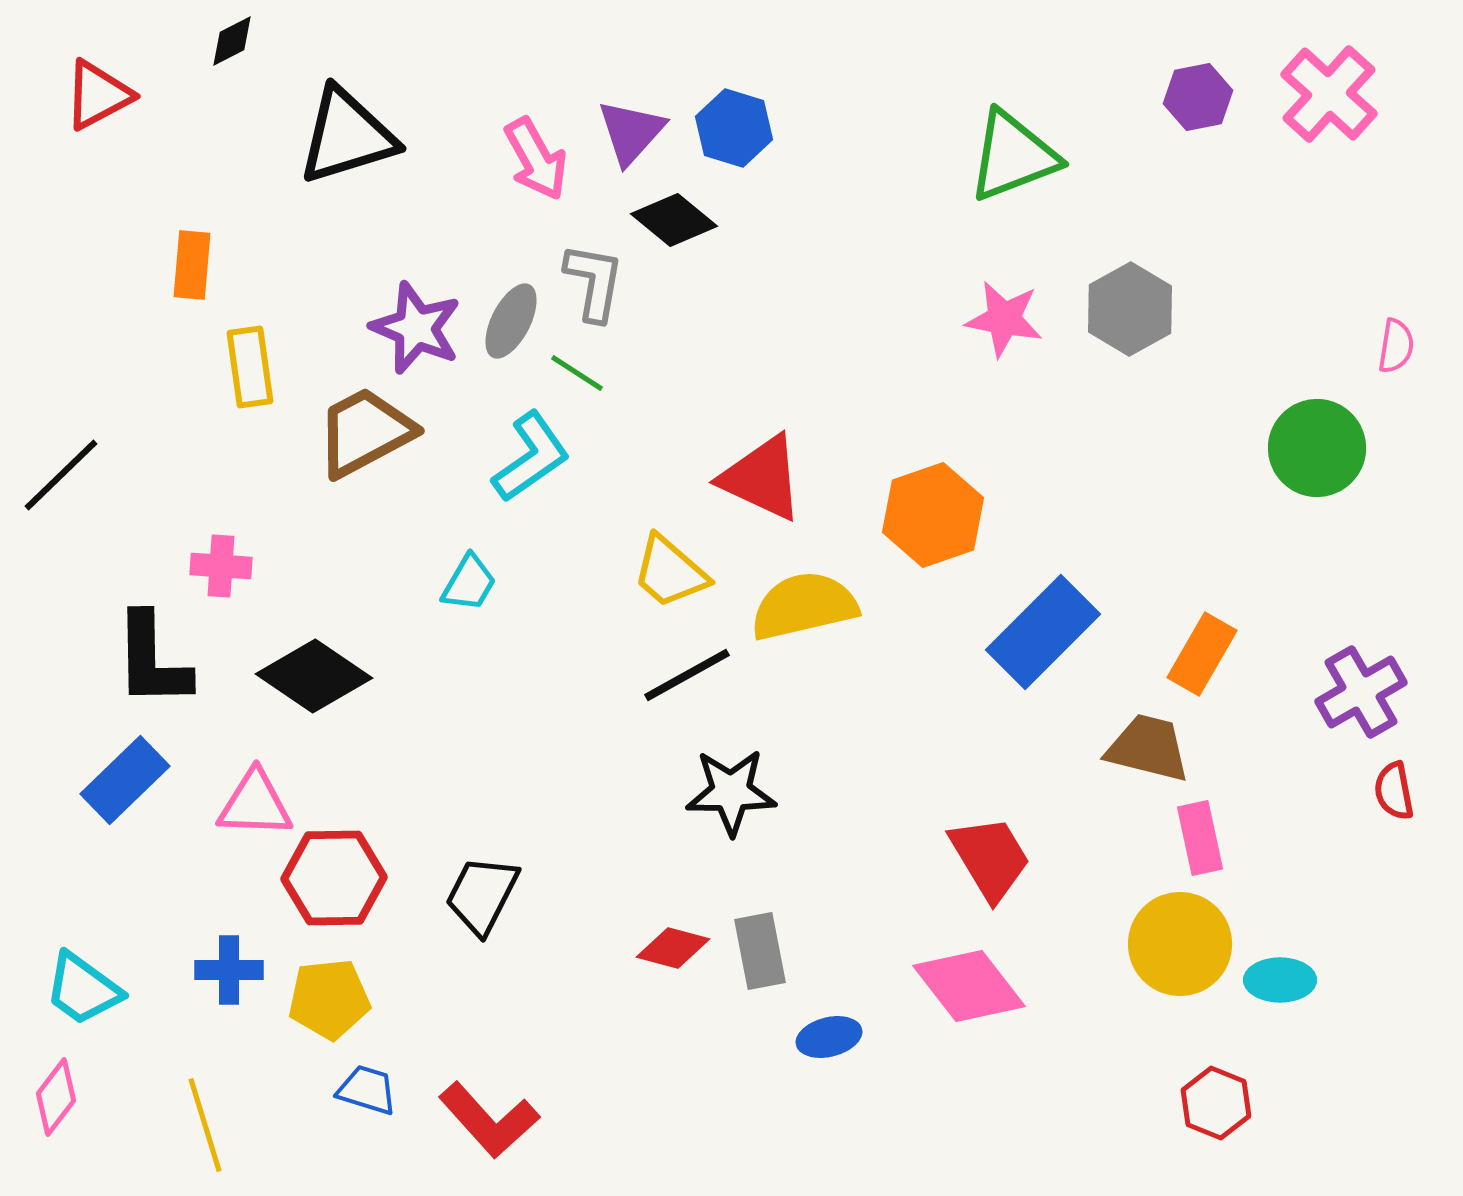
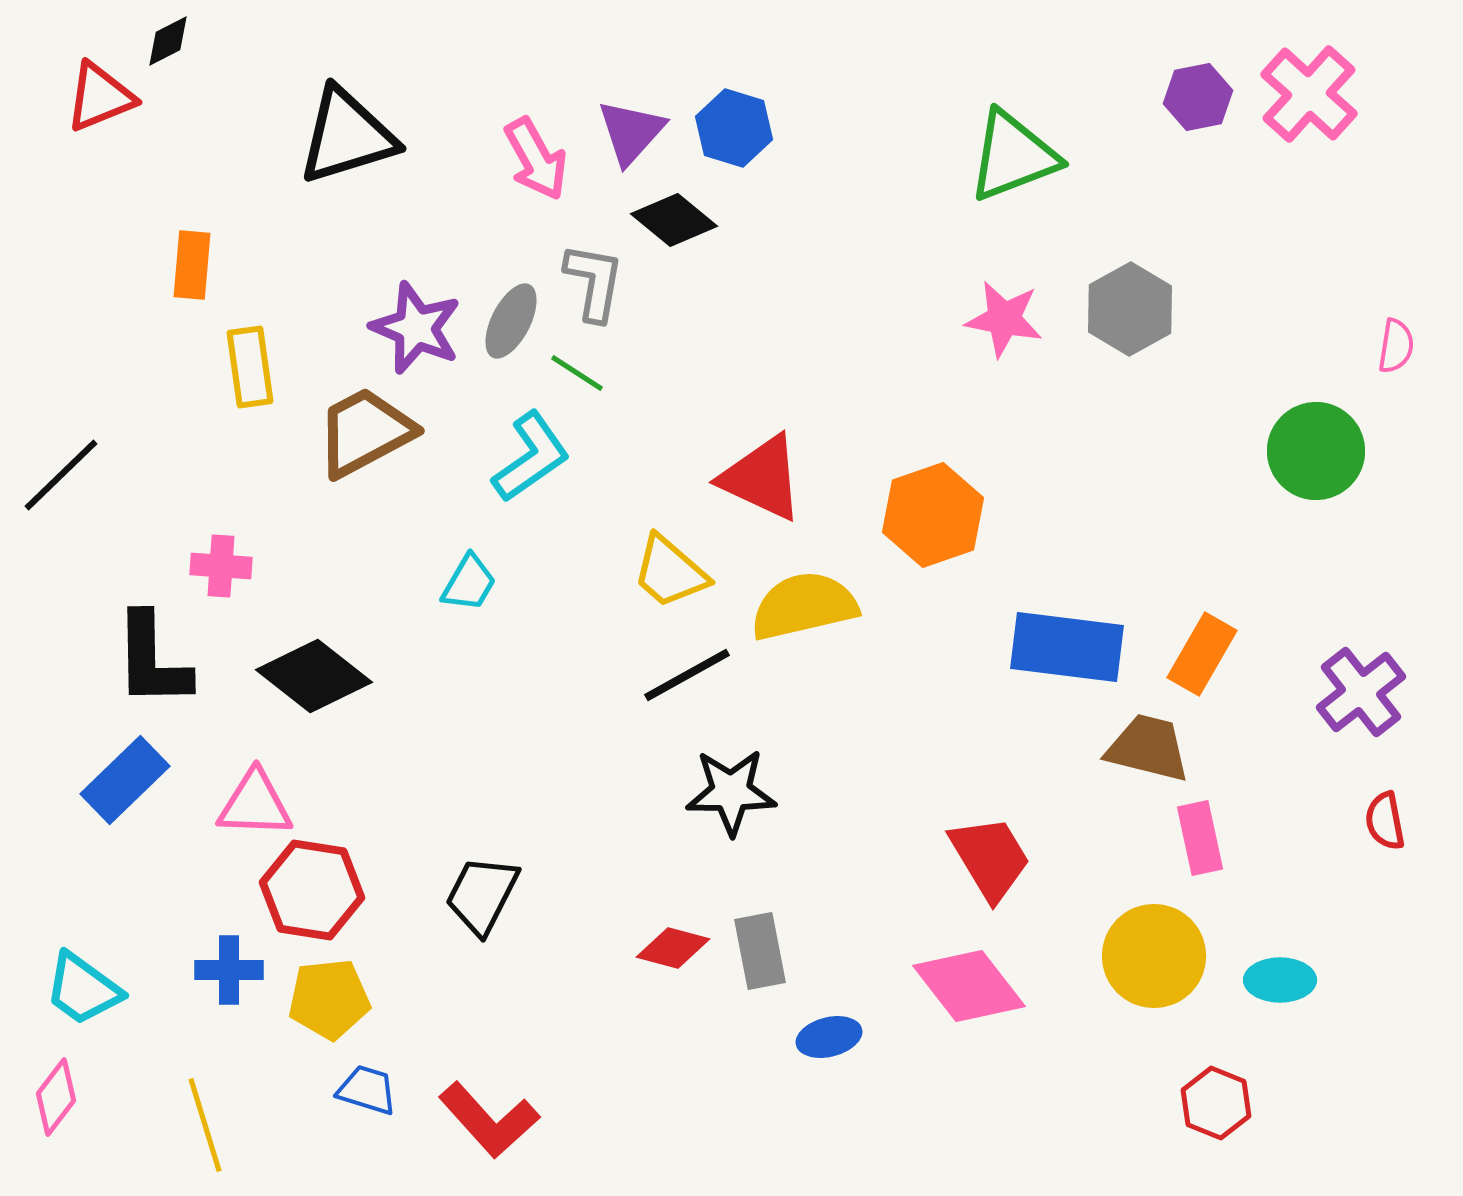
black diamond at (232, 41): moved 64 px left
pink cross at (1329, 94): moved 20 px left
red triangle at (98, 95): moved 2 px right, 2 px down; rotated 6 degrees clockwise
green circle at (1317, 448): moved 1 px left, 3 px down
blue rectangle at (1043, 632): moved 24 px right, 15 px down; rotated 52 degrees clockwise
black diamond at (314, 676): rotated 4 degrees clockwise
purple cross at (1361, 692): rotated 8 degrees counterclockwise
red semicircle at (1394, 791): moved 9 px left, 30 px down
red hexagon at (334, 878): moved 22 px left, 12 px down; rotated 10 degrees clockwise
yellow circle at (1180, 944): moved 26 px left, 12 px down
